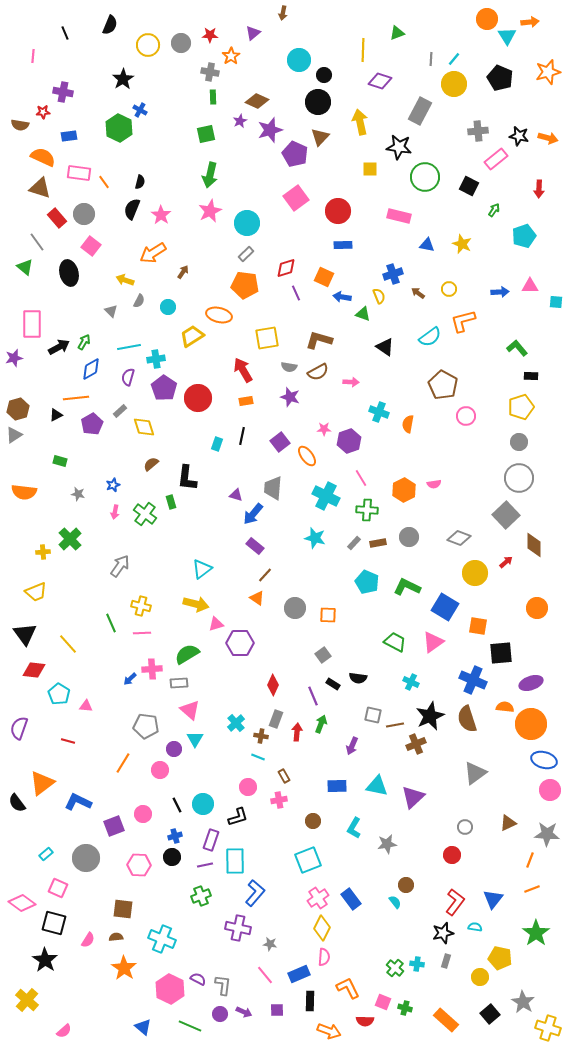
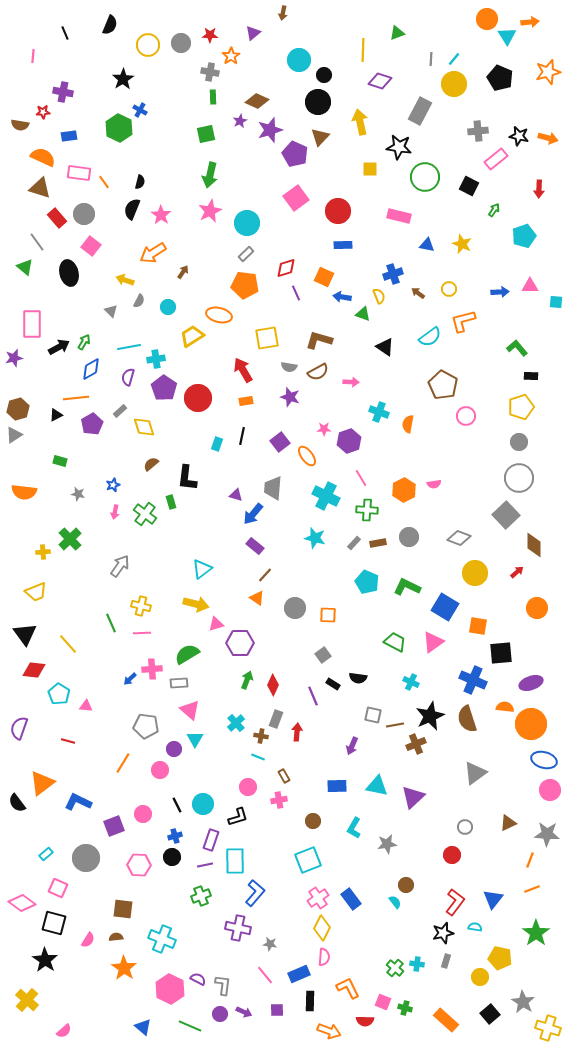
red arrow at (506, 562): moved 11 px right, 10 px down
green arrow at (321, 724): moved 74 px left, 44 px up
